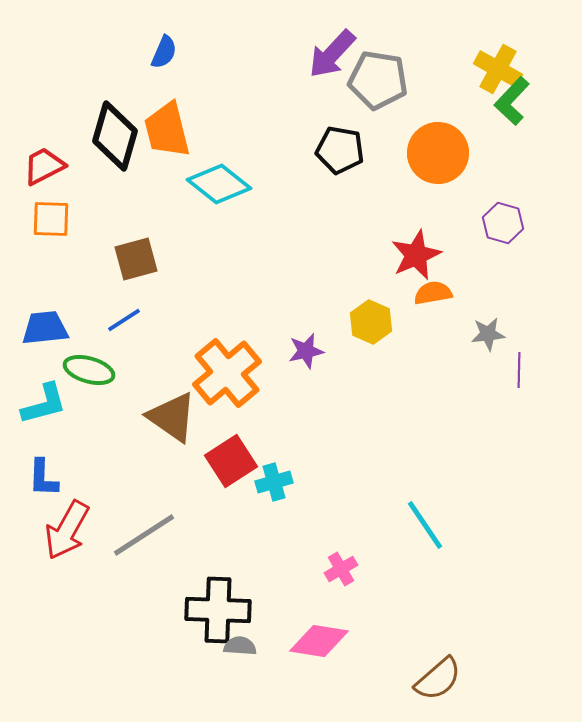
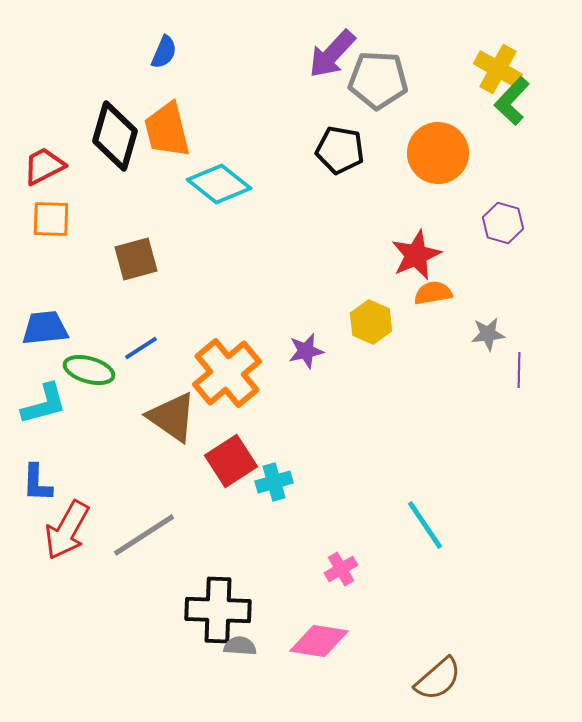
gray pentagon: rotated 6 degrees counterclockwise
blue line: moved 17 px right, 28 px down
blue L-shape: moved 6 px left, 5 px down
